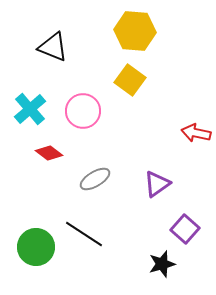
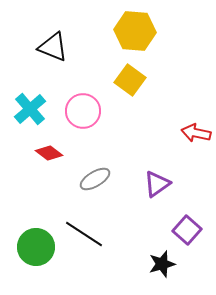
purple square: moved 2 px right, 1 px down
